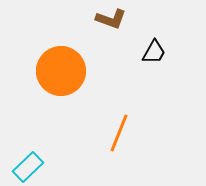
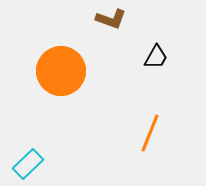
black trapezoid: moved 2 px right, 5 px down
orange line: moved 31 px right
cyan rectangle: moved 3 px up
